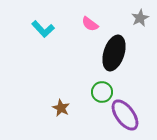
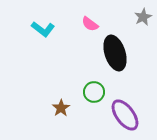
gray star: moved 3 px right, 1 px up
cyan L-shape: rotated 10 degrees counterclockwise
black ellipse: moved 1 px right; rotated 36 degrees counterclockwise
green circle: moved 8 px left
brown star: rotated 12 degrees clockwise
